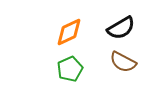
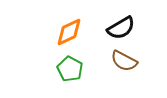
brown semicircle: moved 1 px right, 1 px up
green pentagon: rotated 20 degrees counterclockwise
